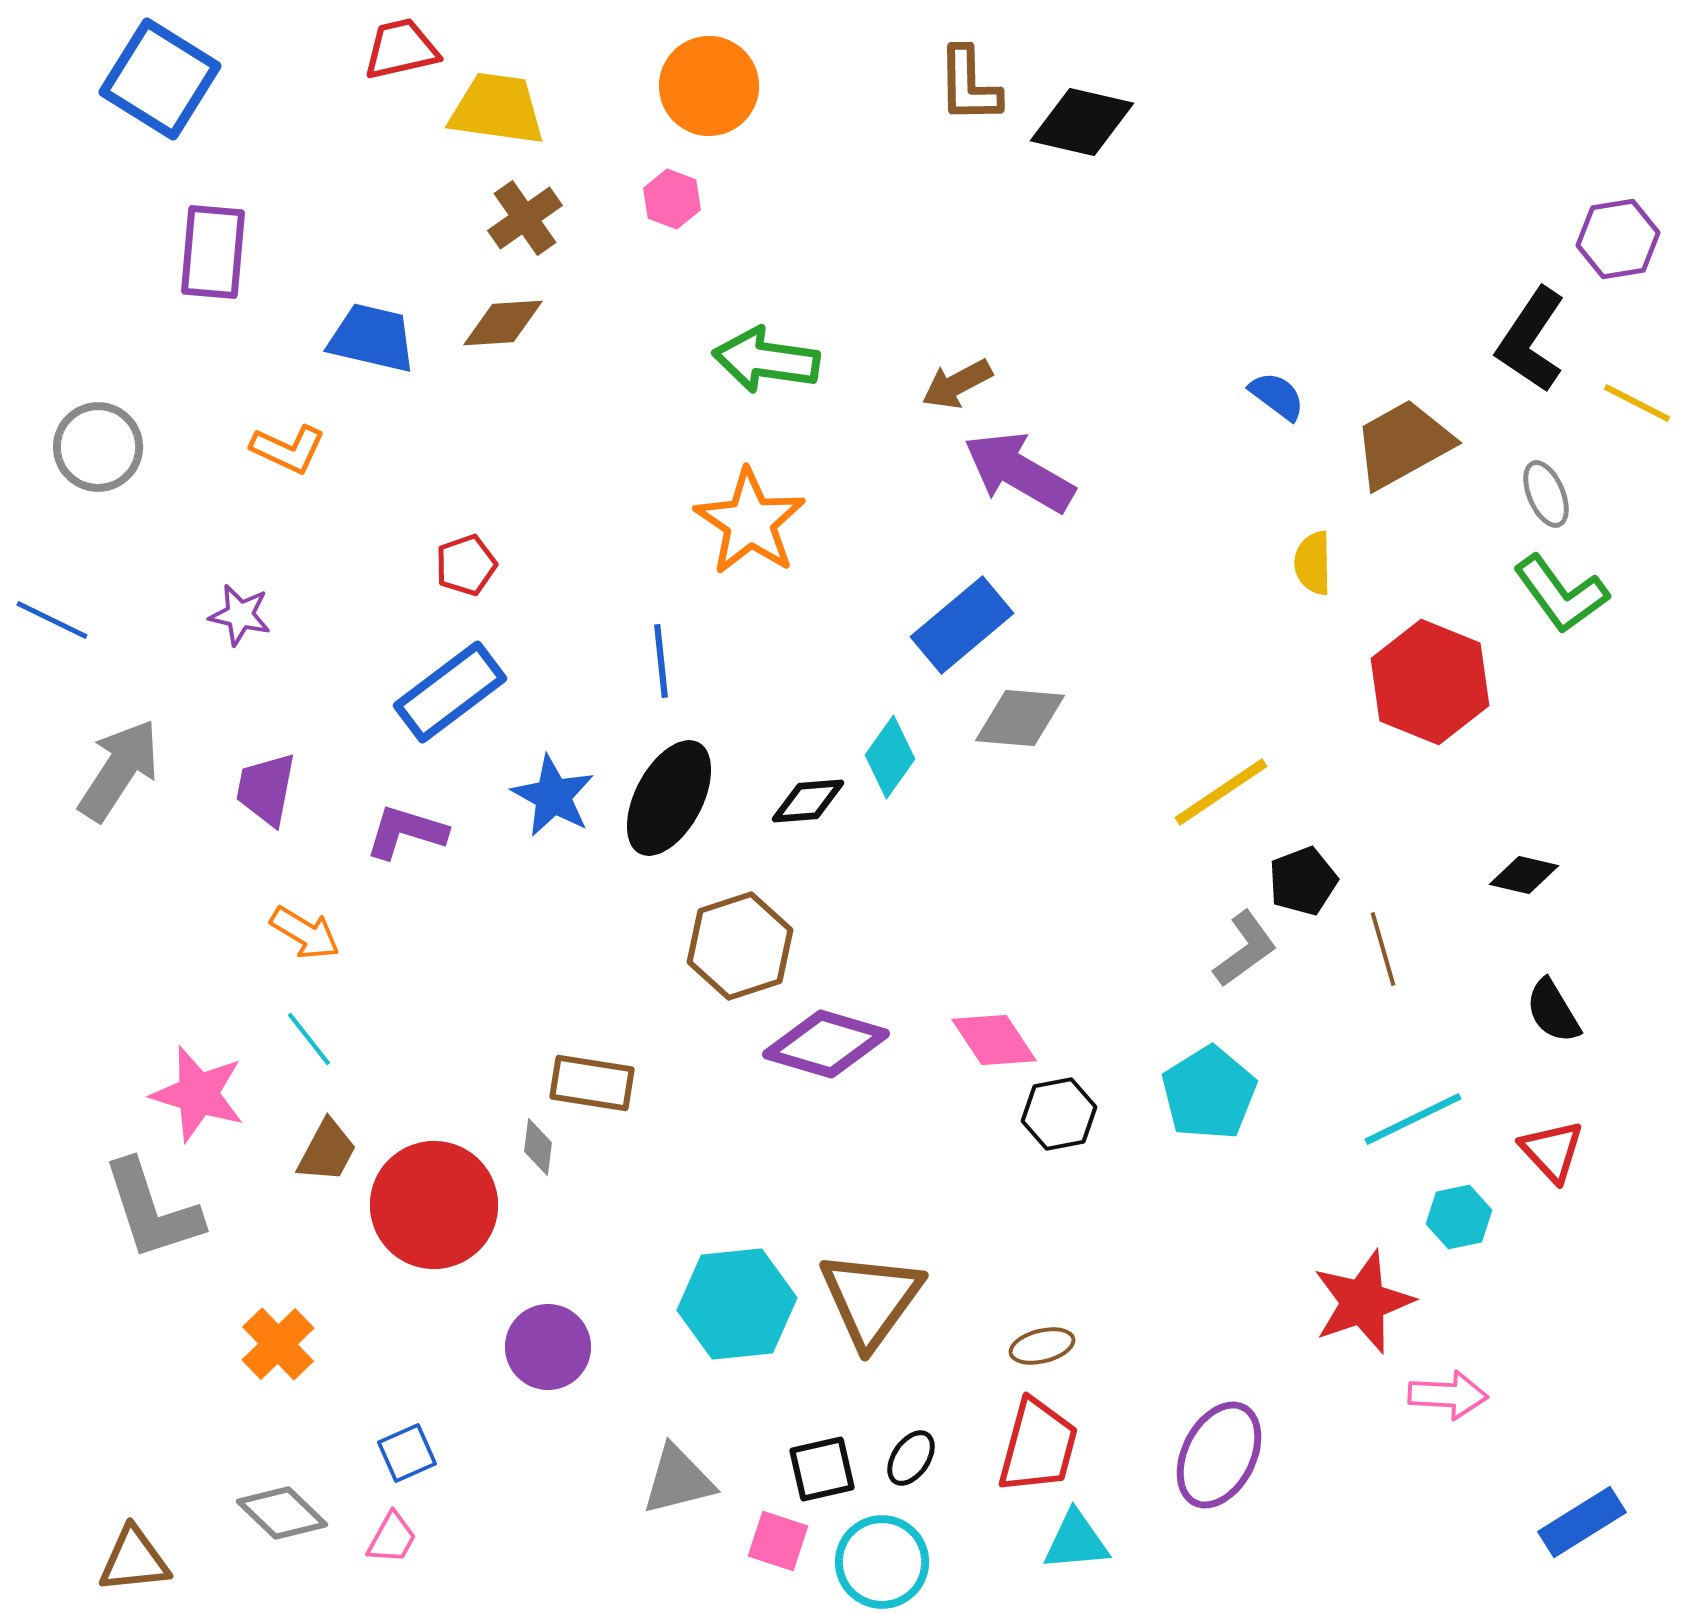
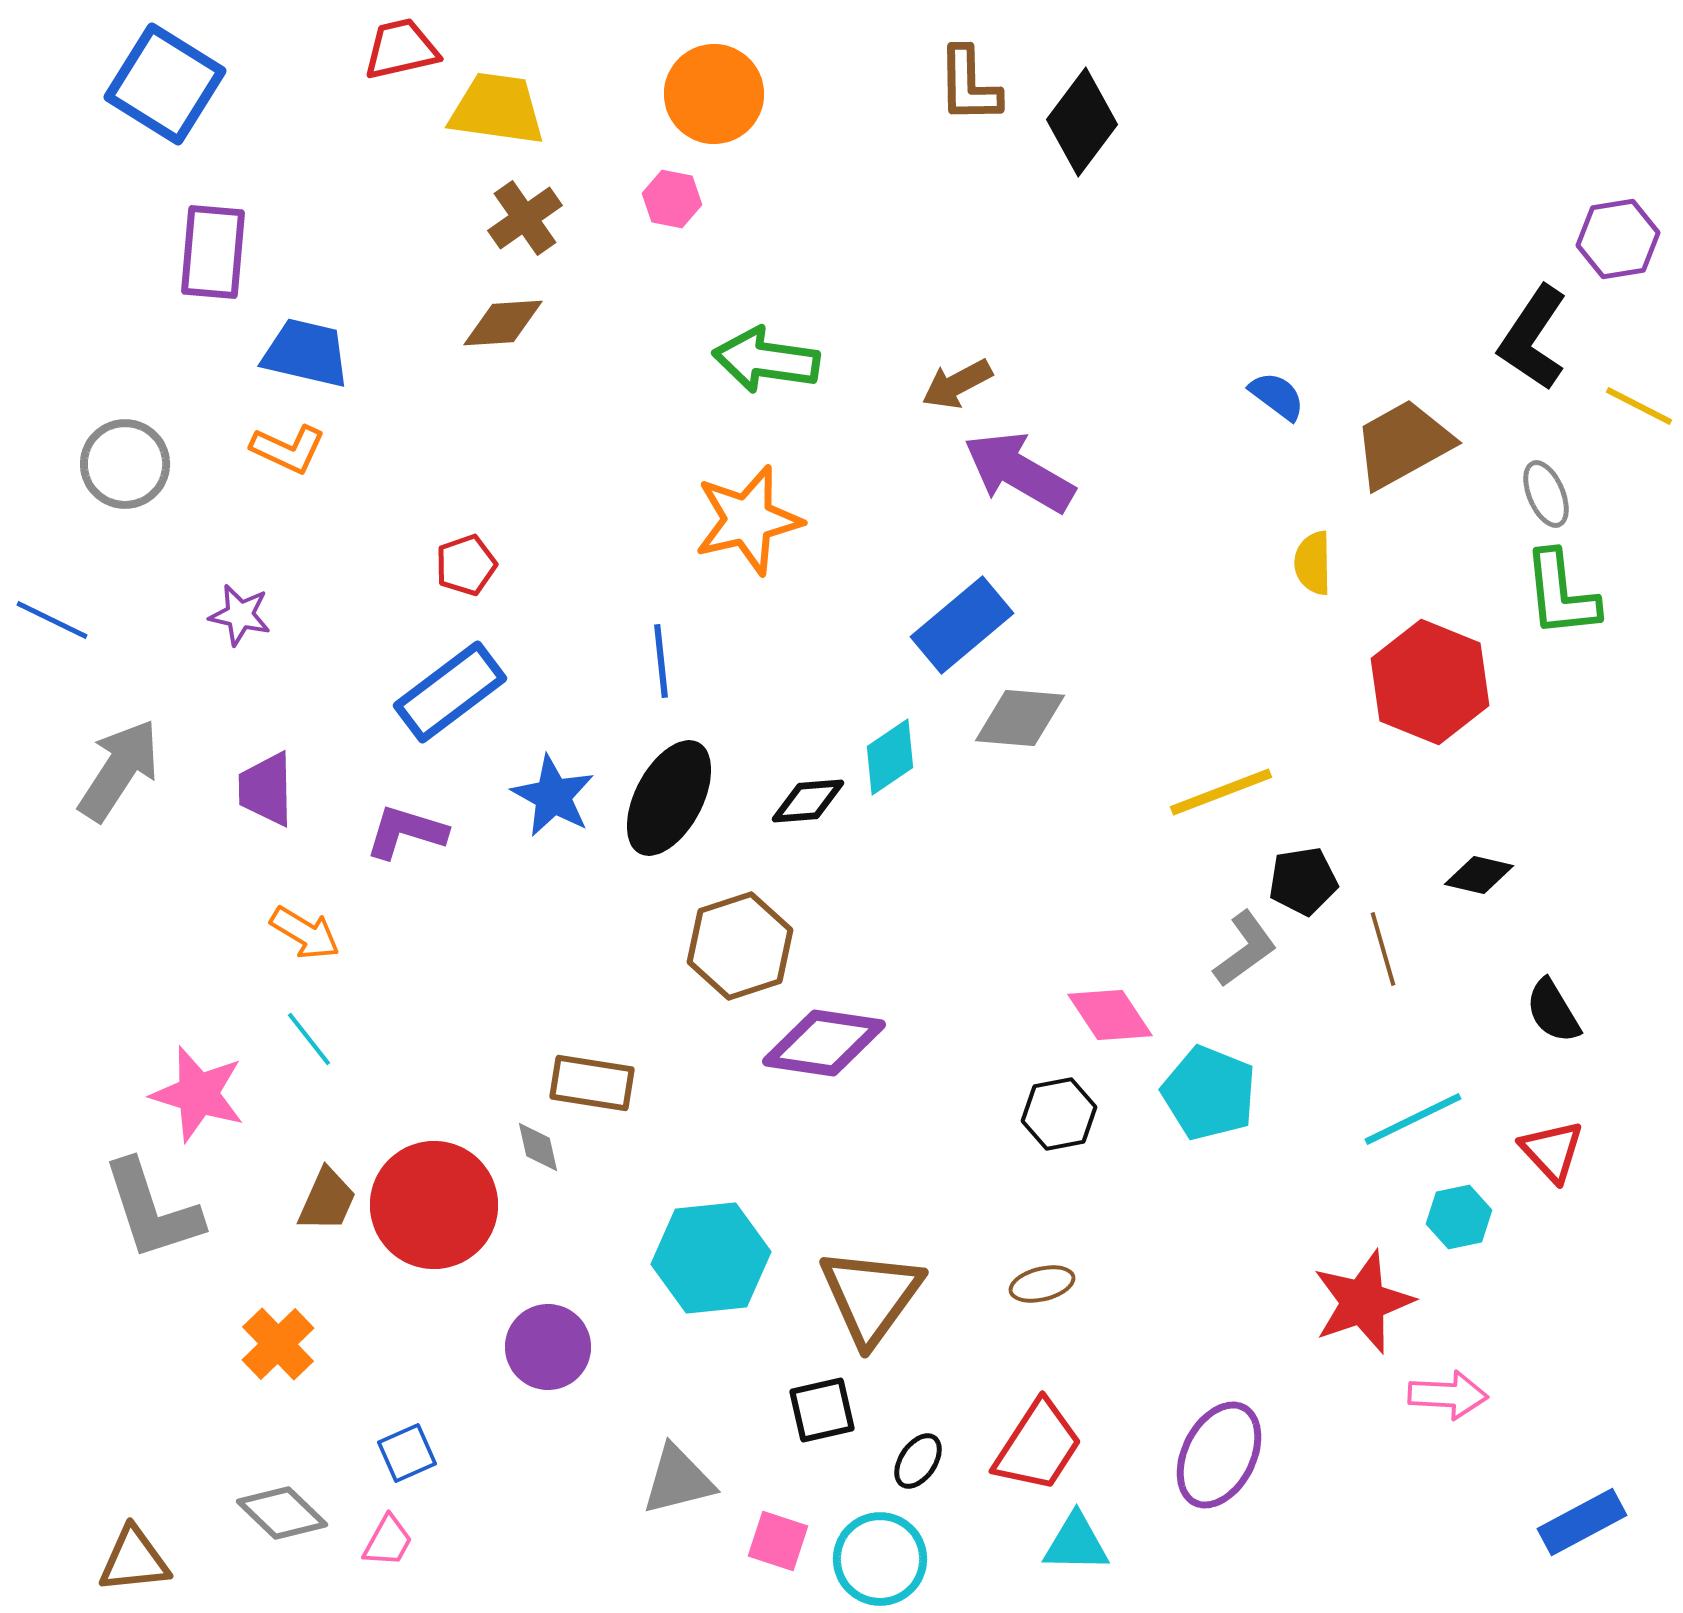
blue square at (160, 79): moved 5 px right, 5 px down
orange circle at (709, 86): moved 5 px right, 8 px down
black diamond at (1082, 122): rotated 66 degrees counterclockwise
pink hexagon at (672, 199): rotated 10 degrees counterclockwise
blue trapezoid at (372, 338): moved 66 px left, 15 px down
black L-shape at (1531, 340): moved 2 px right, 2 px up
yellow line at (1637, 403): moved 2 px right, 3 px down
gray circle at (98, 447): moved 27 px right, 17 px down
orange star at (750, 522): moved 2 px left, 2 px up; rotated 25 degrees clockwise
green L-shape at (1561, 594): rotated 30 degrees clockwise
cyan diamond at (890, 757): rotated 20 degrees clockwise
purple trapezoid at (266, 789): rotated 12 degrees counterclockwise
yellow line at (1221, 792): rotated 13 degrees clockwise
black diamond at (1524, 875): moved 45 px left
black pentagon at (1303, 881): rotated 12 degrees clockwise
pink diamond at (994, 1040): moved 116 px right, 25 px up
purple diamond at (826, 1044): moved 2 px left, 1 px up; rotated 8 degrees counterclockwise
cyan pentagon at (1209, 1093): rotated 18 degrees counterclockwise
gray diamond at (538, 1147): rotated 20 degrees counterclockwise
brown trapezoid at (327, 1151): moved 49 px down; rotated 4 degrees counterclockwise
brown triangle at (871, 1299): moved 3 px up
cyan hexagon at (737, 1304): moved 26 px left, 46 px up
brown ellipse at (1042, 1346): moved 62 px up
red trapezoid at (1038, 1446): rotated 18 degrees clockwise
black ellipse at (911, 1458): moved 7 px right, 3 px down
black square at (822, 1469): moved 59 px up
blue rectangle at (1582, 1522): rotated 4 degrees clockwise
pink trapezoid at (392, 1538): moved 4 px left, 3 px down
cyan triangle at (1076, 1541): moved 2 px down; rotated 6 degrees clockwise
cyan circle at (882, 1562): moved 2 px left, 3 px up
